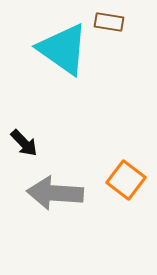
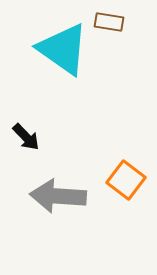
black arrow: moved 2 px right, 6 px up
gray arrow: moved 3 px right, 3 px down
